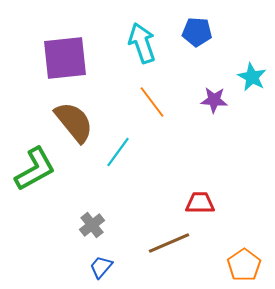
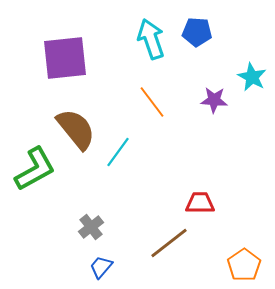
cyan arrow: moved 9 px right, 4 px up
brown semicircle: moved 2 px right, 7 px down
gray cross: moved 1 px left, 2 px down
brown line: rotated 15 degrees counterclockwise
